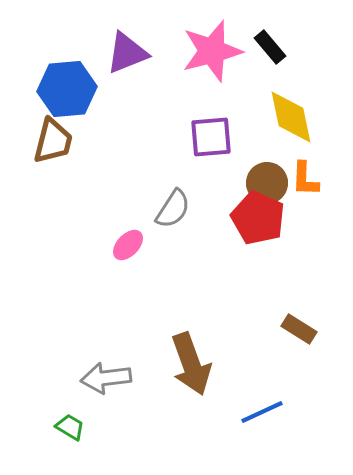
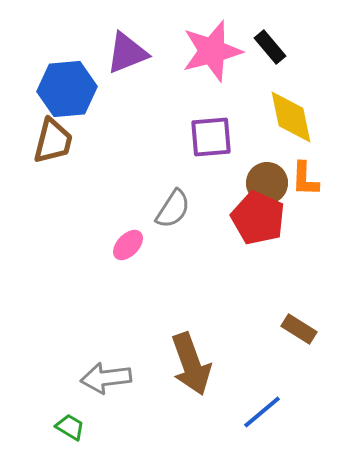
blue line: rotated 15 degrees counterclockwise
